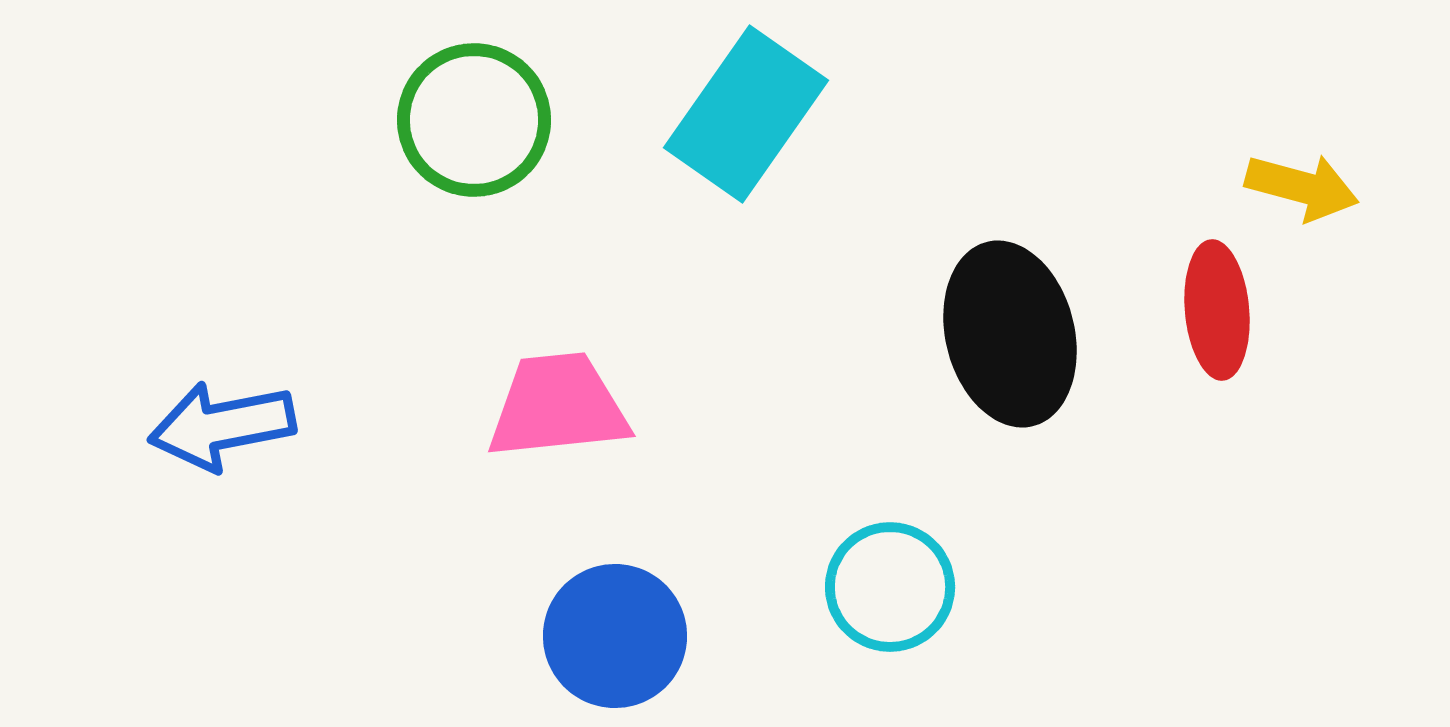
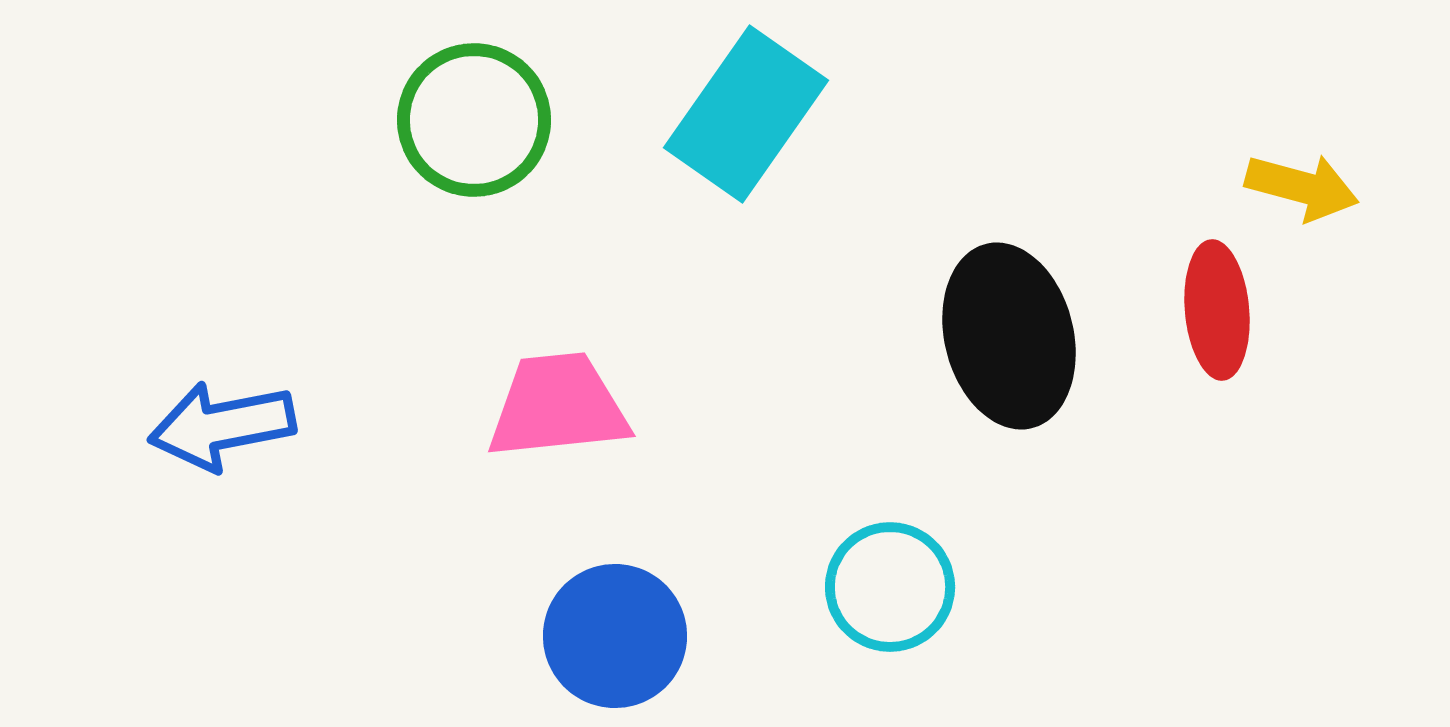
black ellipse: moved 1 px left, 2 px down
